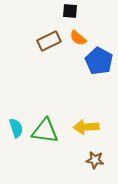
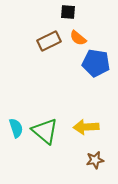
black square: moved 2 px left, 1 px down
blue pentagon: moved 3 px left, 2 px down; rotated 20 degrees counterclockwise
green triangle: rotated 32 degrees clockwise
brown star: rotated 18 degrees counterclockwise
